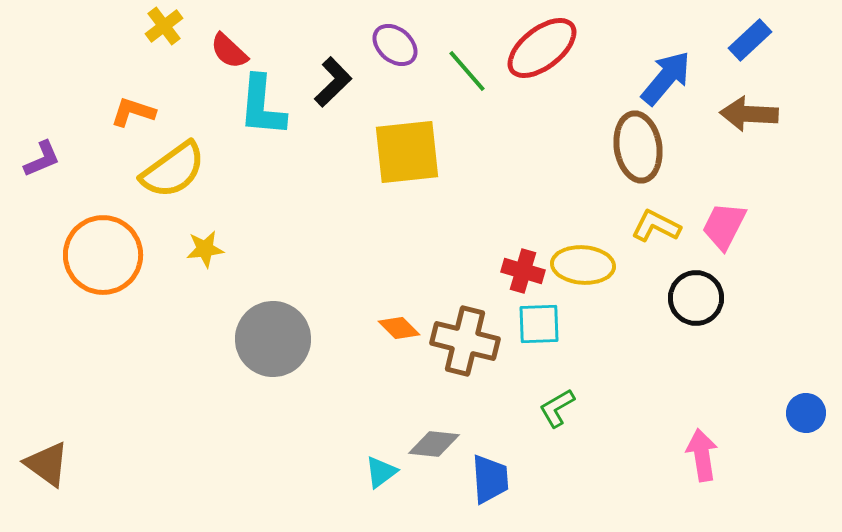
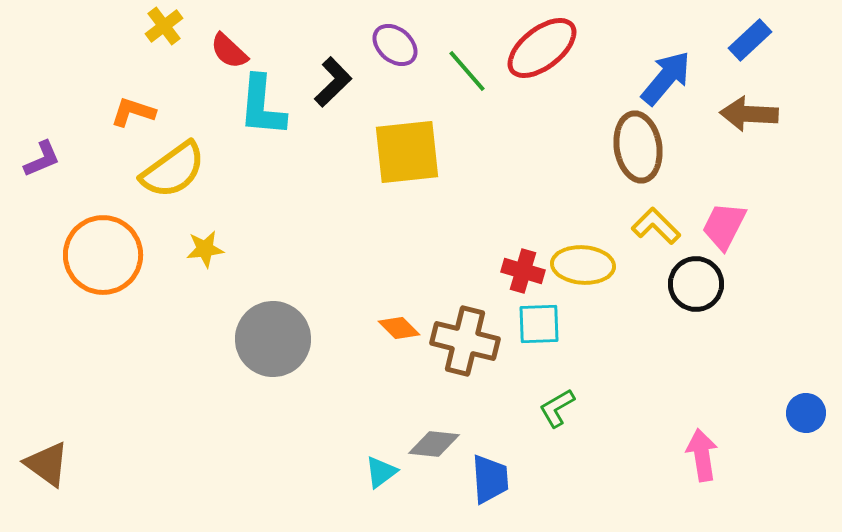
yellow L-shape: rotated 18 degrees clockwise
black circle: moved 14 px up
